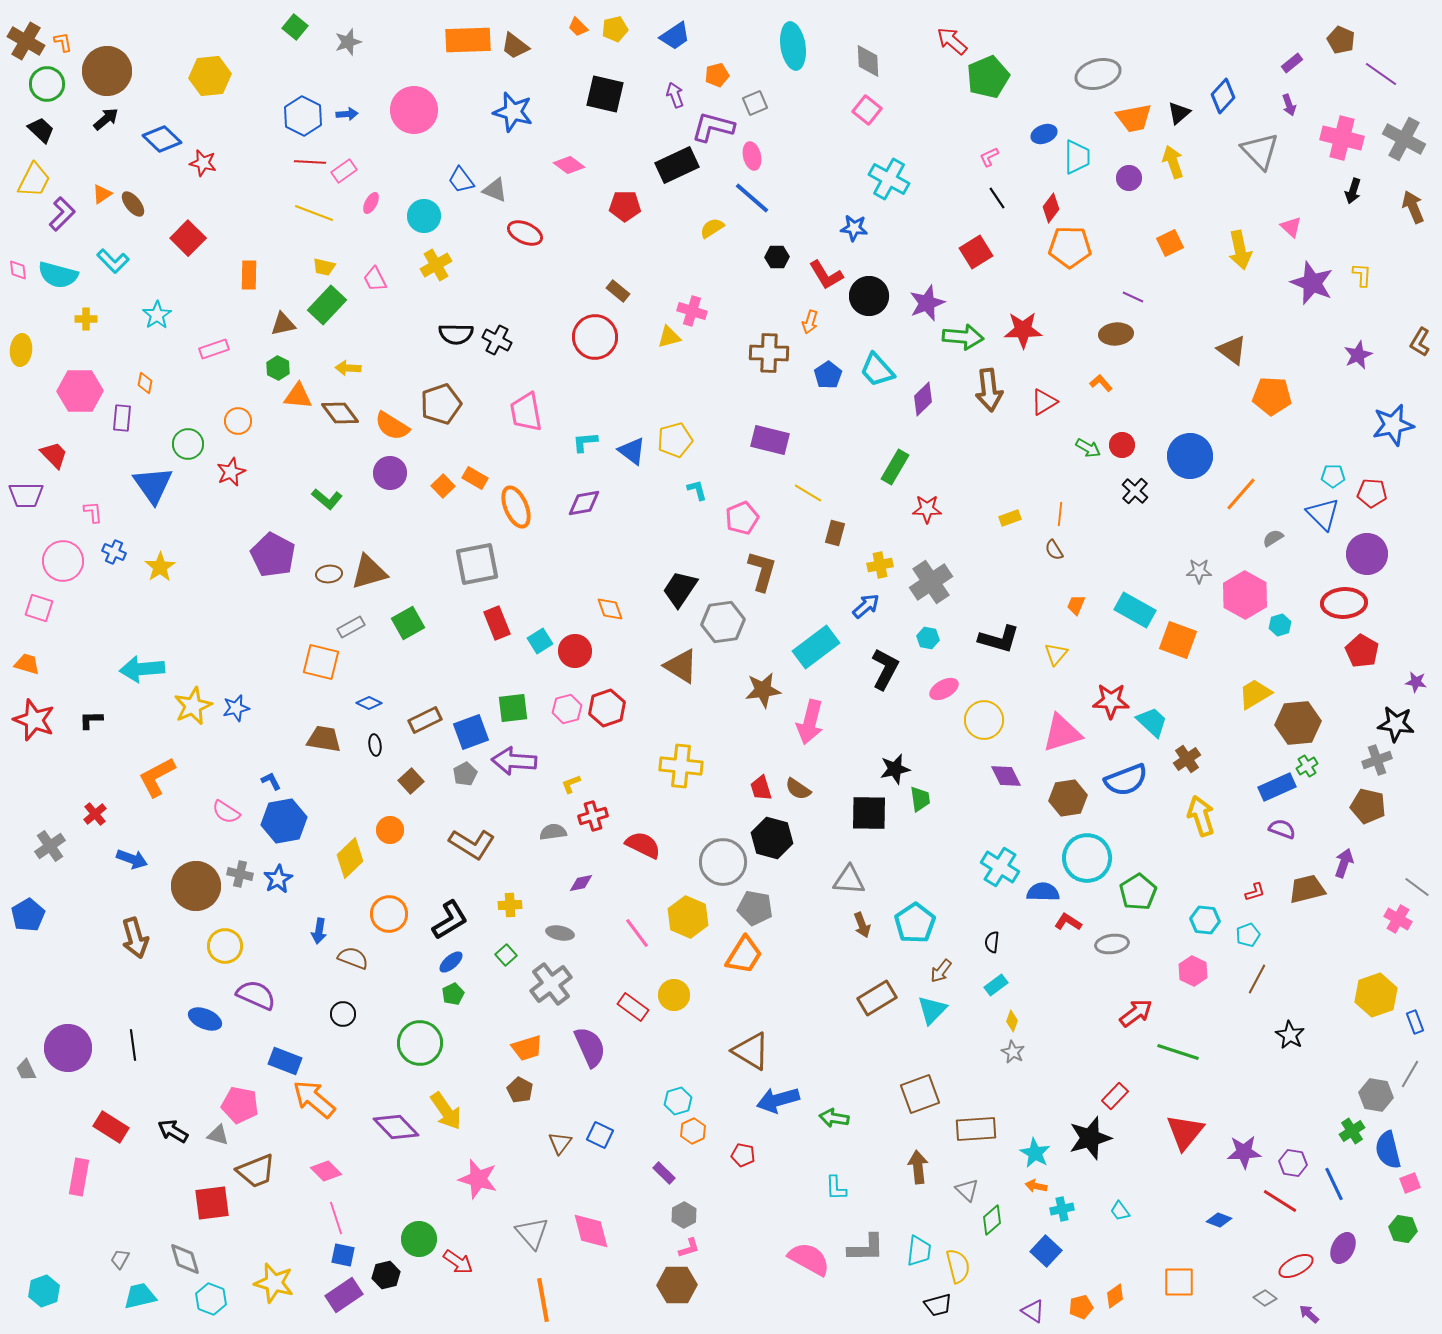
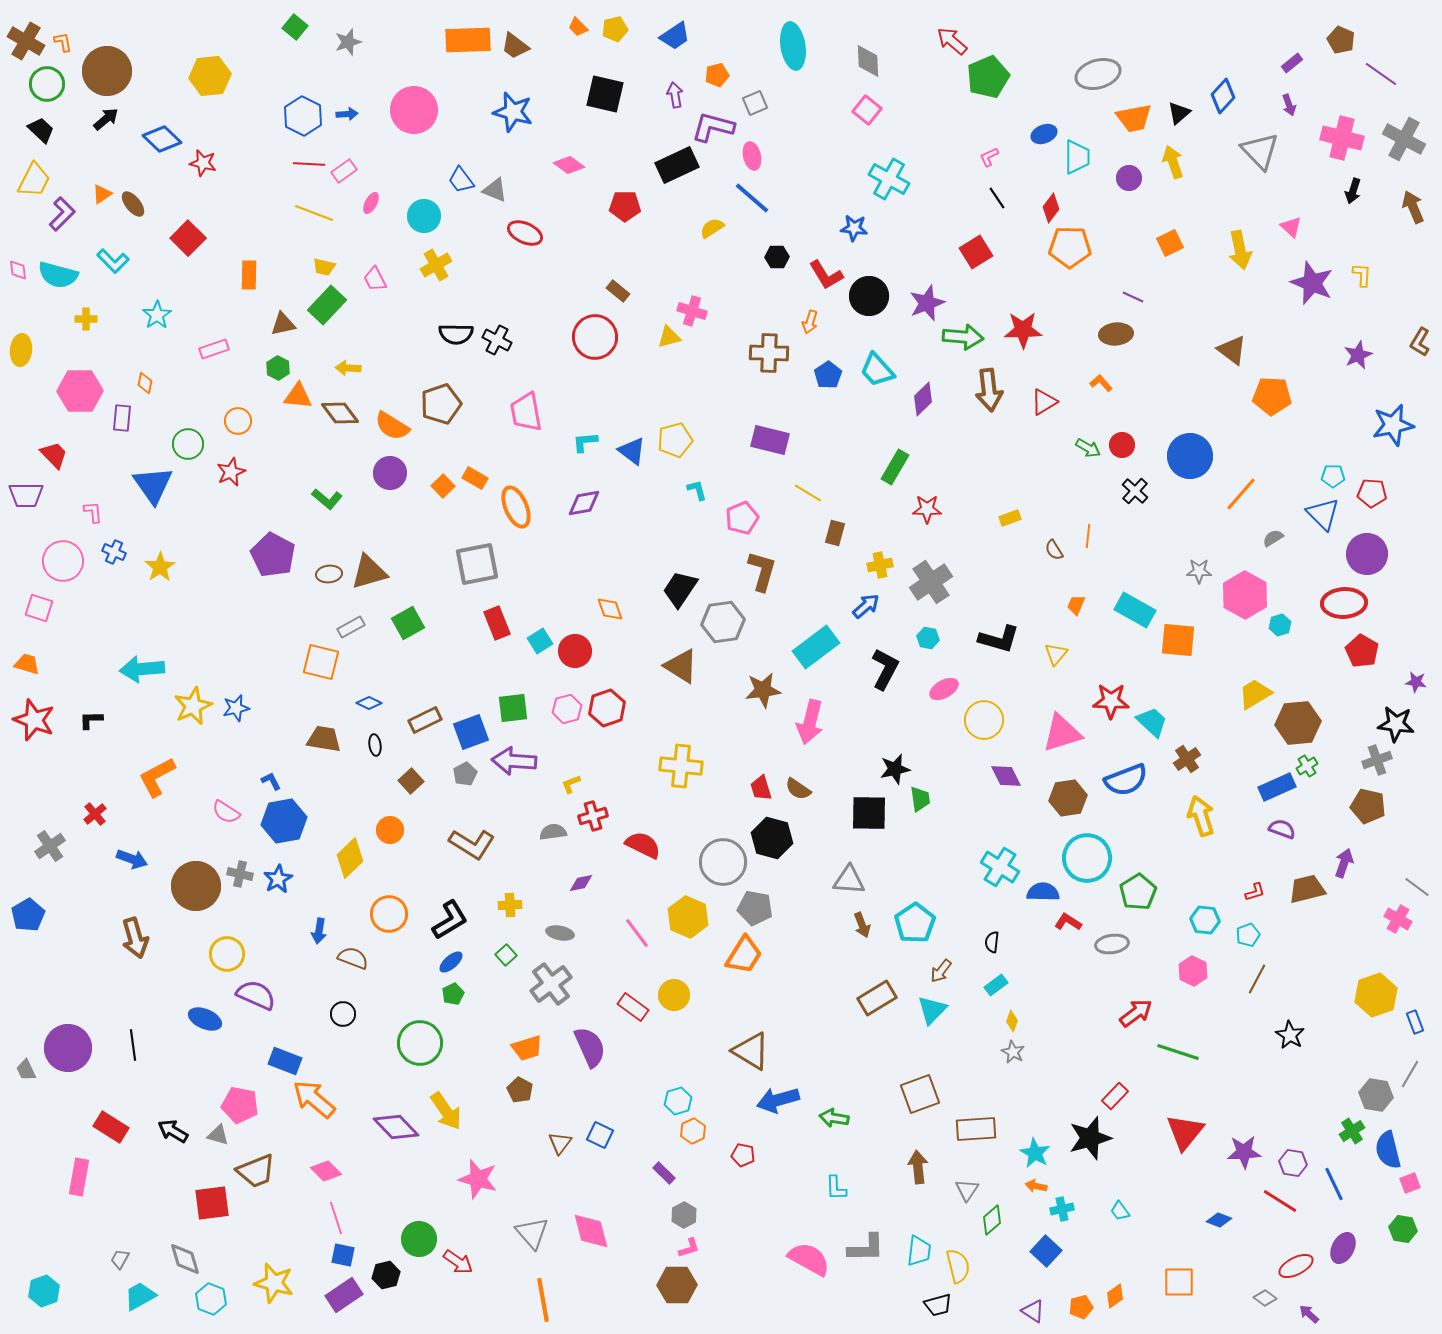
purple arrow at (675, 95): rotated 10 degrees clockwise
red line at (310, 162): moved 1 px left, 2 px down
orange line at (1060, 514): moved 28 px right, 22 px down
orange square at (1178, 640): rotated 15 degrees counterclockwise
yellow circle at (225, 946): moved 2 px right, 8 px down
gray triangle at (967, 1190): rotated 20 degrees clockwise
cyan trapezoid at (140, 1296): rotated 16 degrees counterclockwise
